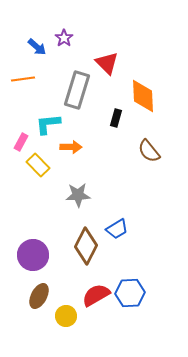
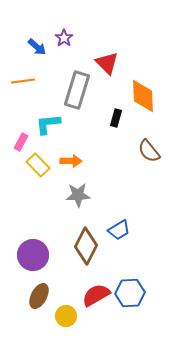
orange line: moved 2 px down
orange arrow: moved 14 px down
blue trapezoid: moved 2 px right, 1 px down
